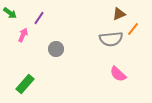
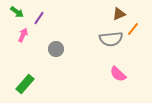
green arrow: moved 7 px right, 1 px up
